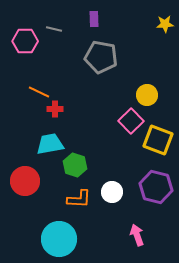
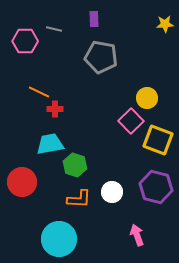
yellow circle: moved 3 px down
red circle: moved 3 px left, 1 px down
